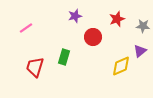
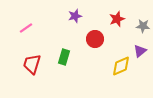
red circle: moved 2 px right, 2 px down
red trapezoid: moved 3 px left, 3 px up
